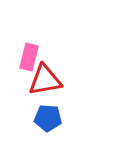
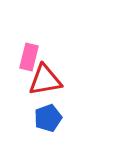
blue pentagon: rotated 24 degrees counterclockwise
